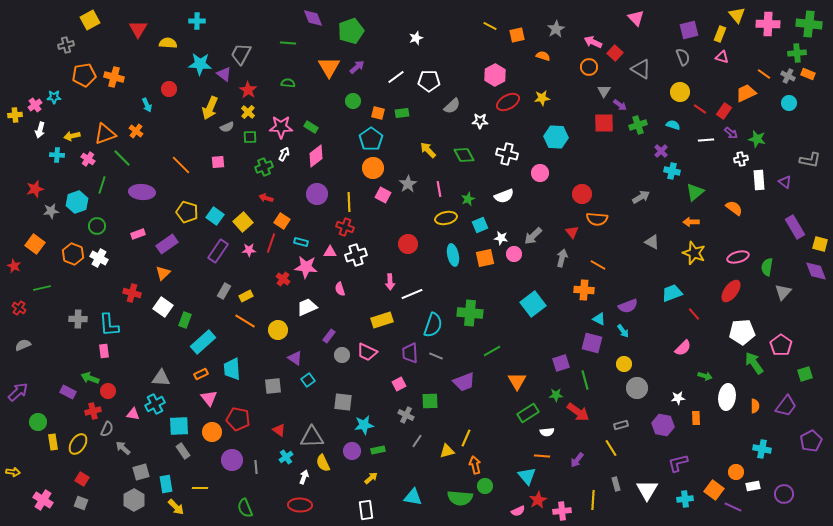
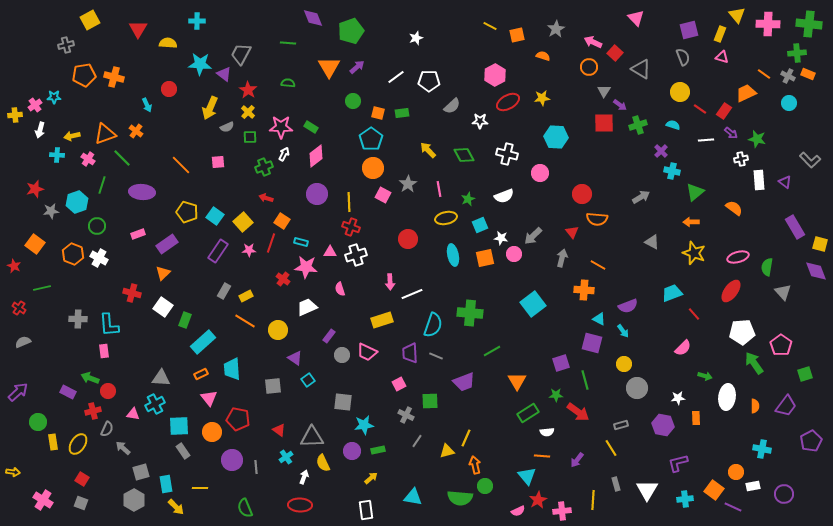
gray L-shape at (810, 160): rotated 35 degrees clockwise
red cross at (345, 227): moved 6 px right
red circle at (408, 244): moved 5 px up
gray triangle at (783, 292): rotated 24 degrees counterclockwise
gray semicircle at (23, 345): moved 3 px up
